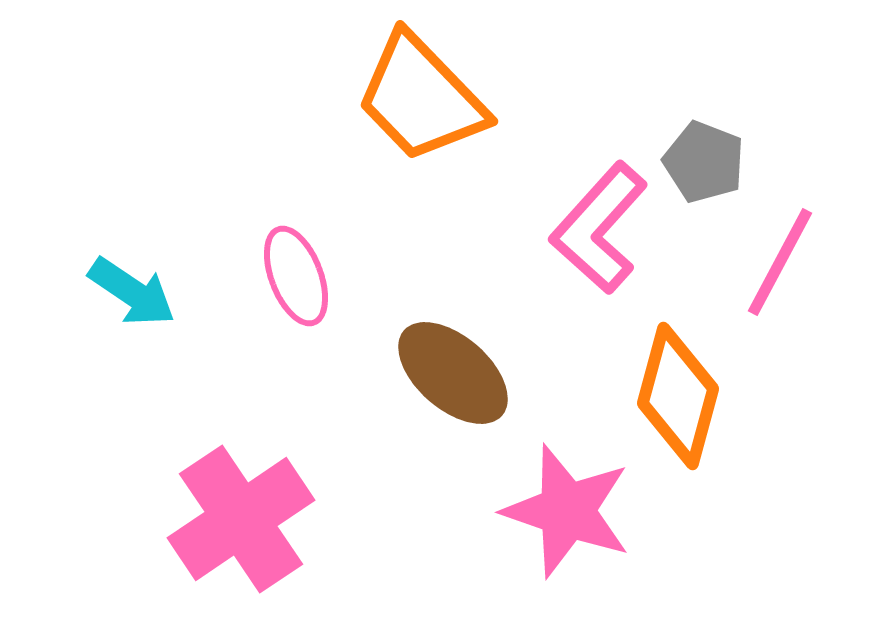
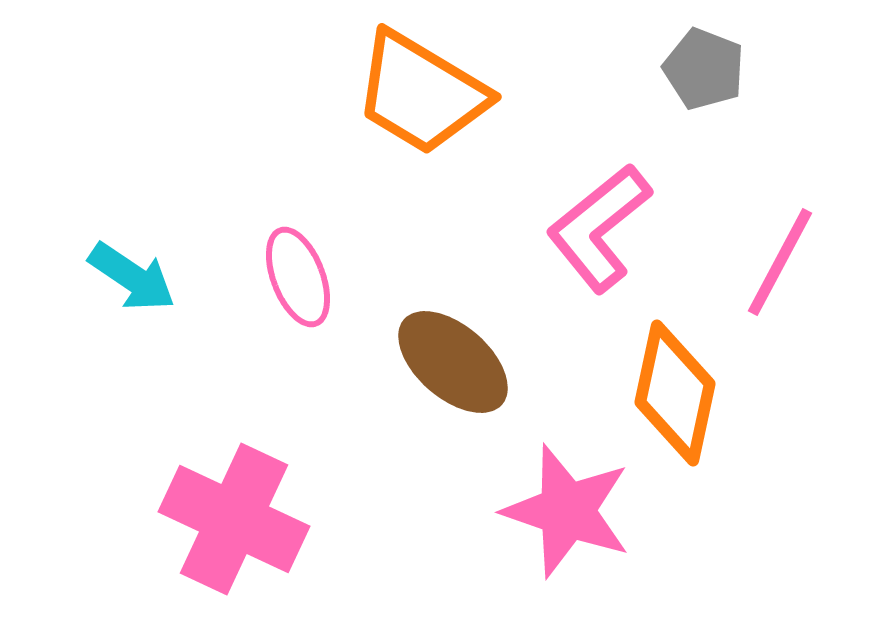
orange trapezoid: moved 5 px up; rotated 15 degrees counterclockwise
gray pentagon: moved 93 px up
pink L-shape: rotated 9 degrees clockwise
pink ellipse: moved 2 px right, 1 px down
cyan arrow: moved 15 px up
brown ellipse: moved 11 px up
orange diamond: moved 3 px left, 3 px up; rotated 3 degrees counterclockwise
pink cross: moved 7 px left; rotated 31 degrees counterclockwise
